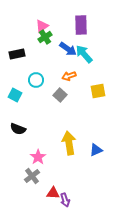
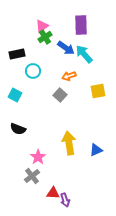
blue arrow: moved 2 px left, 1 px up
cyan circle: moved 3 px left, 9 px up
